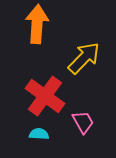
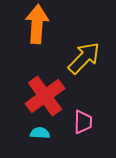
red cross: rotated 18 degrees clockwise
pink trapezoid: rotated 30 degrees clockwise
cyan semicircle: moved 1 px right, 1 px up
